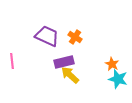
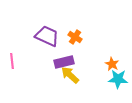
cyan star: rotated 12 degrees counterclockwise
